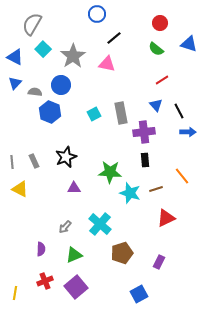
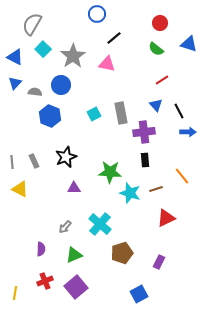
blue hexagon at (50, 112): moved 4 px down
